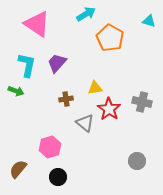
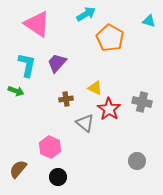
yellow triangle: rotated 35 degrees clockwise
pink hexagon: rotated 20 degrees counterclockwise
